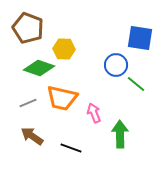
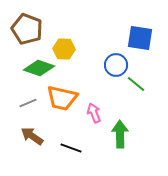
brown pentagon: moved 1 px left, 1 px down
